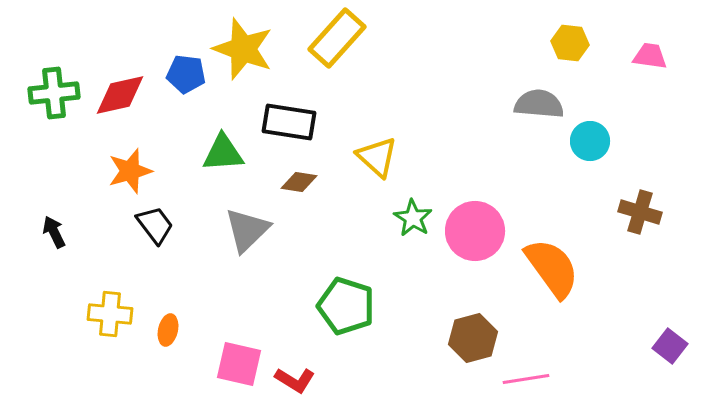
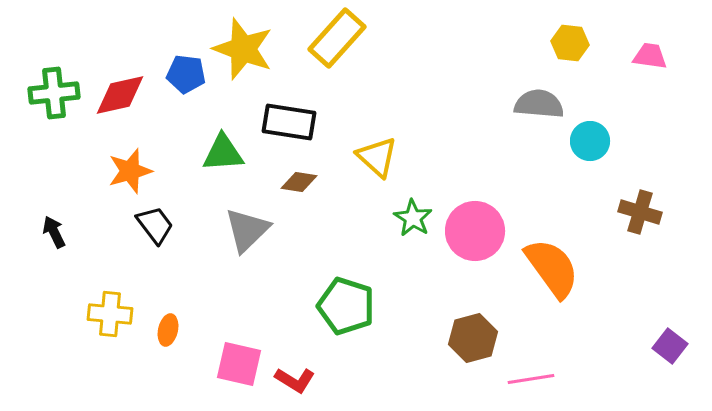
pink line: moved 5 px right
